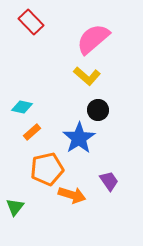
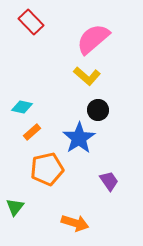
orange arrow: moved 3 px right, 28 px down
